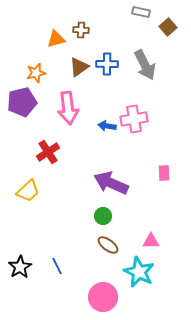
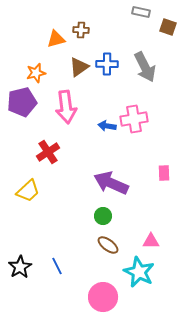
brown square: rotated 30 degrees counterclockwise
gray arrow: moved 2 px down
pink arrow: moved 2 px left, 1 px up
